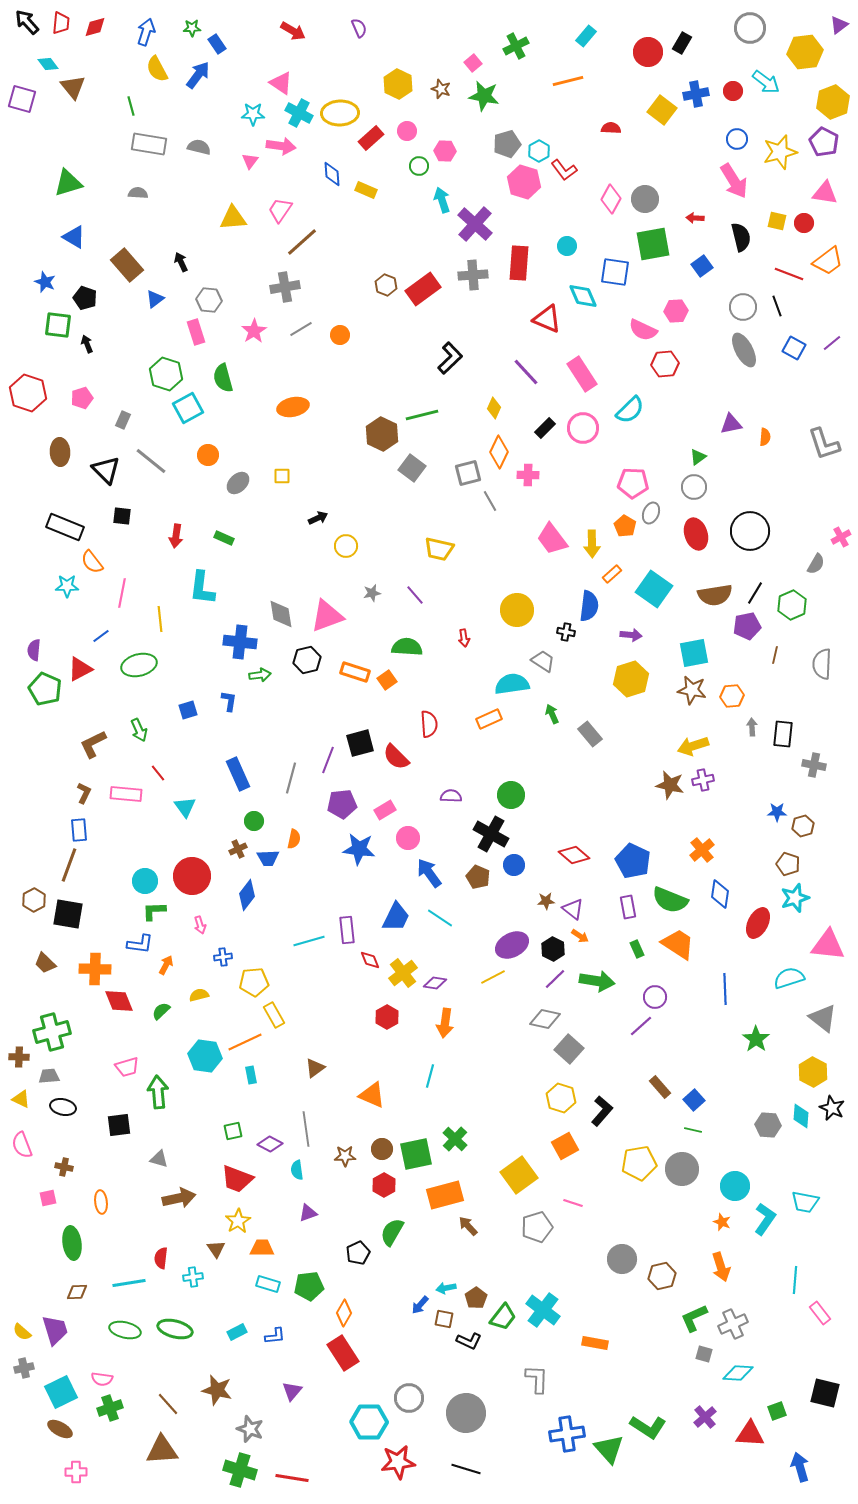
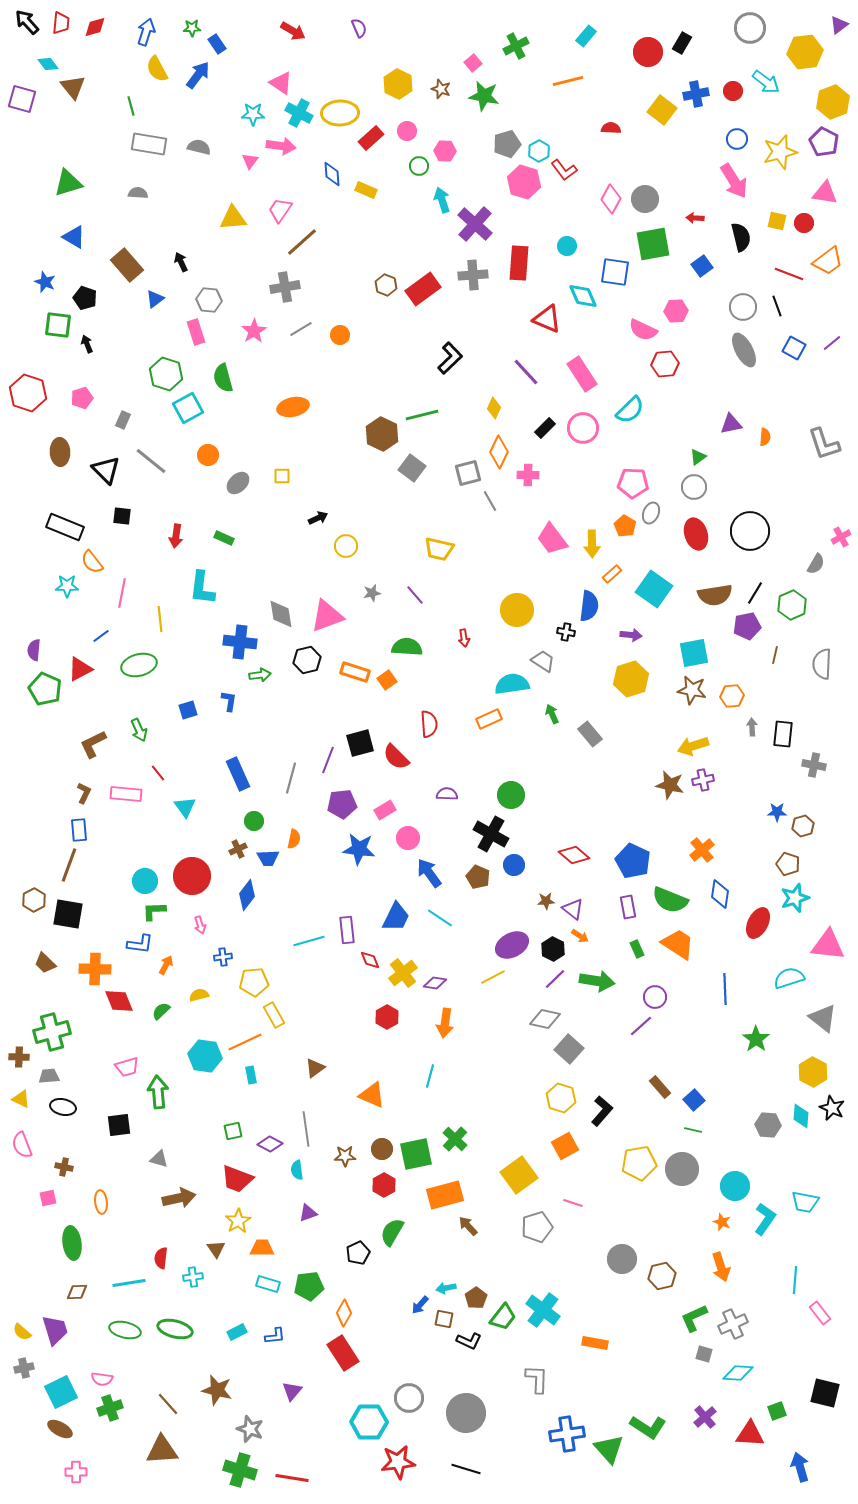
purple semicircle at (451, 796): moved 4 px left, 2 px up
